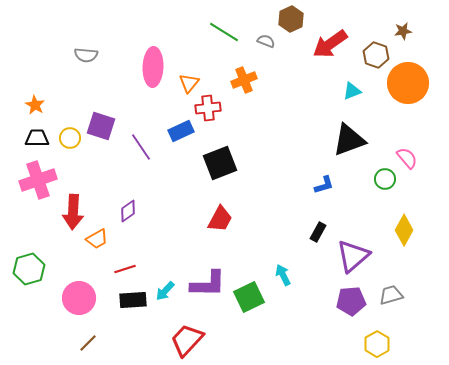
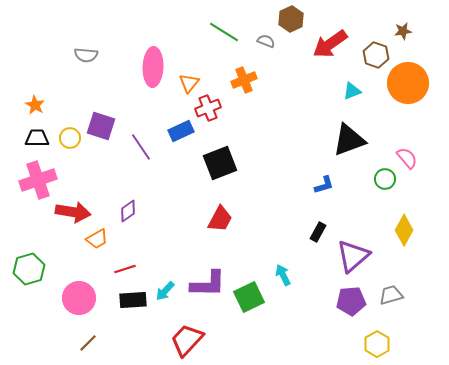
red cross at (208, 108): rotated 15 degrees counterclockwise
red arrow at (73, 212): rotated 84 degrees counterclockwise
